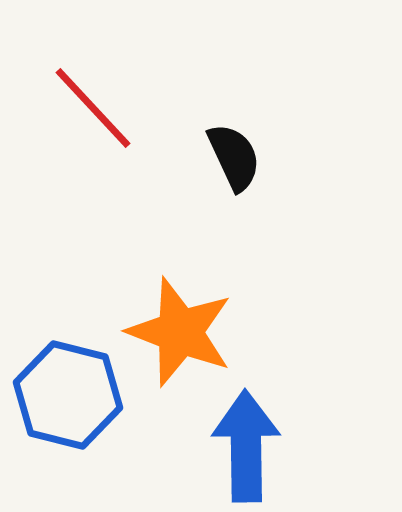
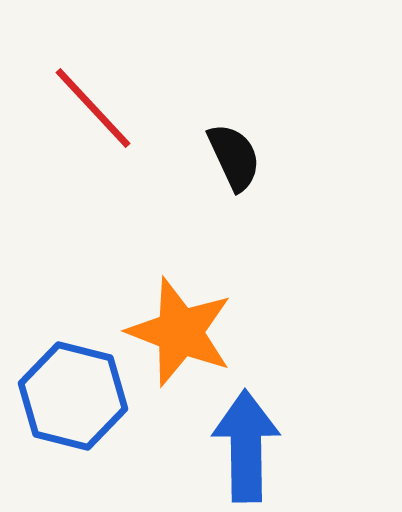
blue hexagon: moved 5 px right, 1 px down
